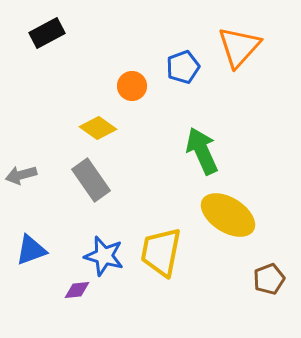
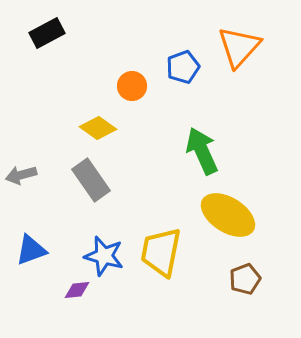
brown pentagon: moved 24 px left
